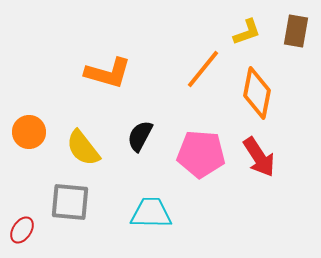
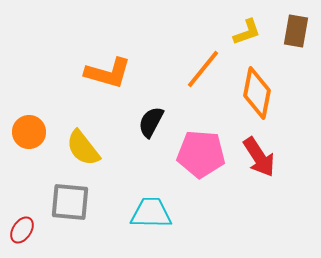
black semicircle: moved 11 px right, 14 px up
